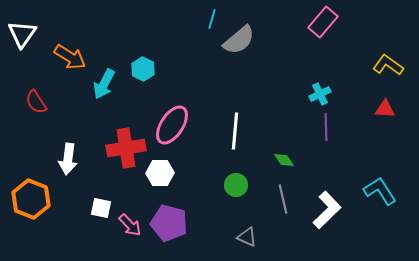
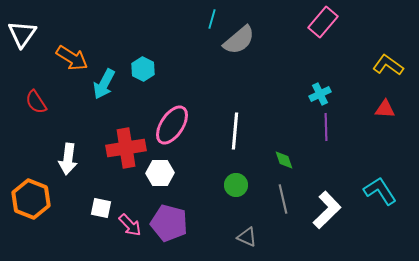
orange arrow: moved 2 px right, 1 px down
green diamond: rotated 15 degrees clockwise
